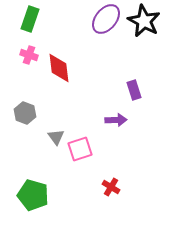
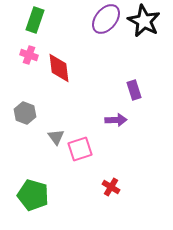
green rectangle: moved 5 px right, 1 px down
